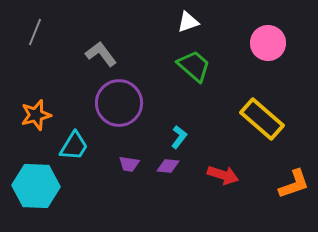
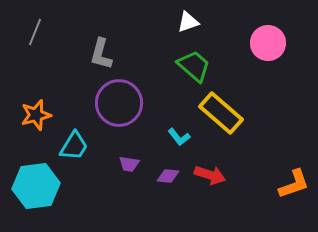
gray L-shape: rotated 128 degrees counterclockwise
yellow rectangle: moved 41 px left, 6 px up
cyan L-shape: rotated 105 degrees clockwise
purple diamond: moved 10 px down
red arrow: moved 13 px left
cyan hexagon: rotated 9 degrees counterclockwise
